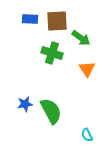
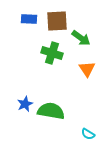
blue rectangle: moved 1 px left
blue star: rotated 14 degrees counterclockwise
green semicircle: rotated 52 degrees counterclockwise
cyan semicircle: moved 1 px right, 1 px up; rotated 32 degrees counterclockwise
